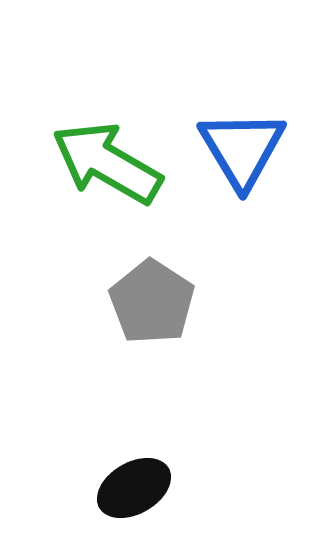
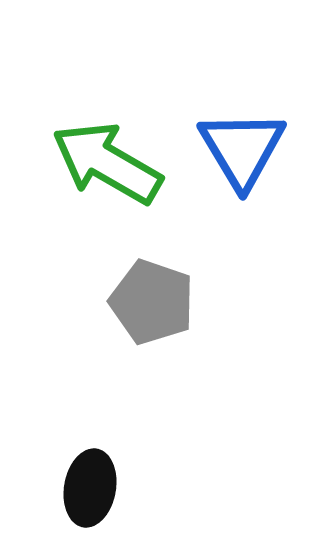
gray pentagon: rotated 14 degrees counterclockwise
black ellipse: moved 44 px left; rotated 50 degrees counterclockwise
